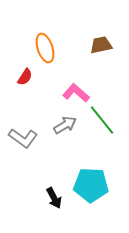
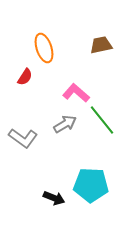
orange ellipse: moved 1 px left
gray arrow: moved 1 px up
black arrow: rotated 40 degrees counterclockwise
